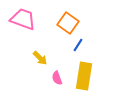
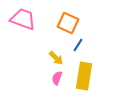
orange square: rotated 10 degrees counterclockwise
yellow arrow: moved 16 px right
pink semicircle: rotated 40 degrees clockwise
